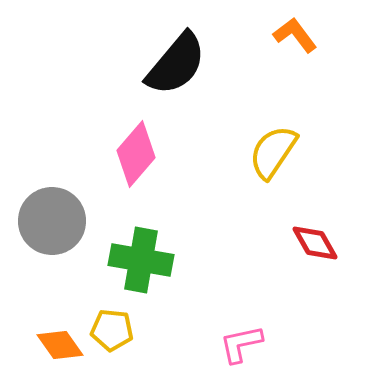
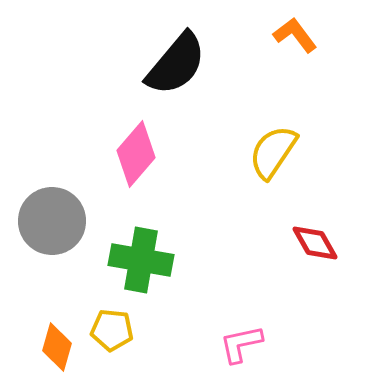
orange diamond: moved 3 px left, 2 px down; rotated 51 degrees clockwise
